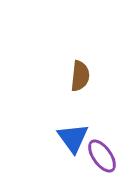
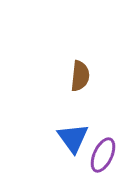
purple ellipse: moved 1 px right, 1 px up; rotated 60 degrees clockwise
